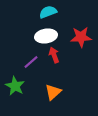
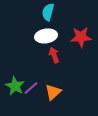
cyan semicircle: rotated 54 degrees counterclockwise
purple line: moved 26 px down
